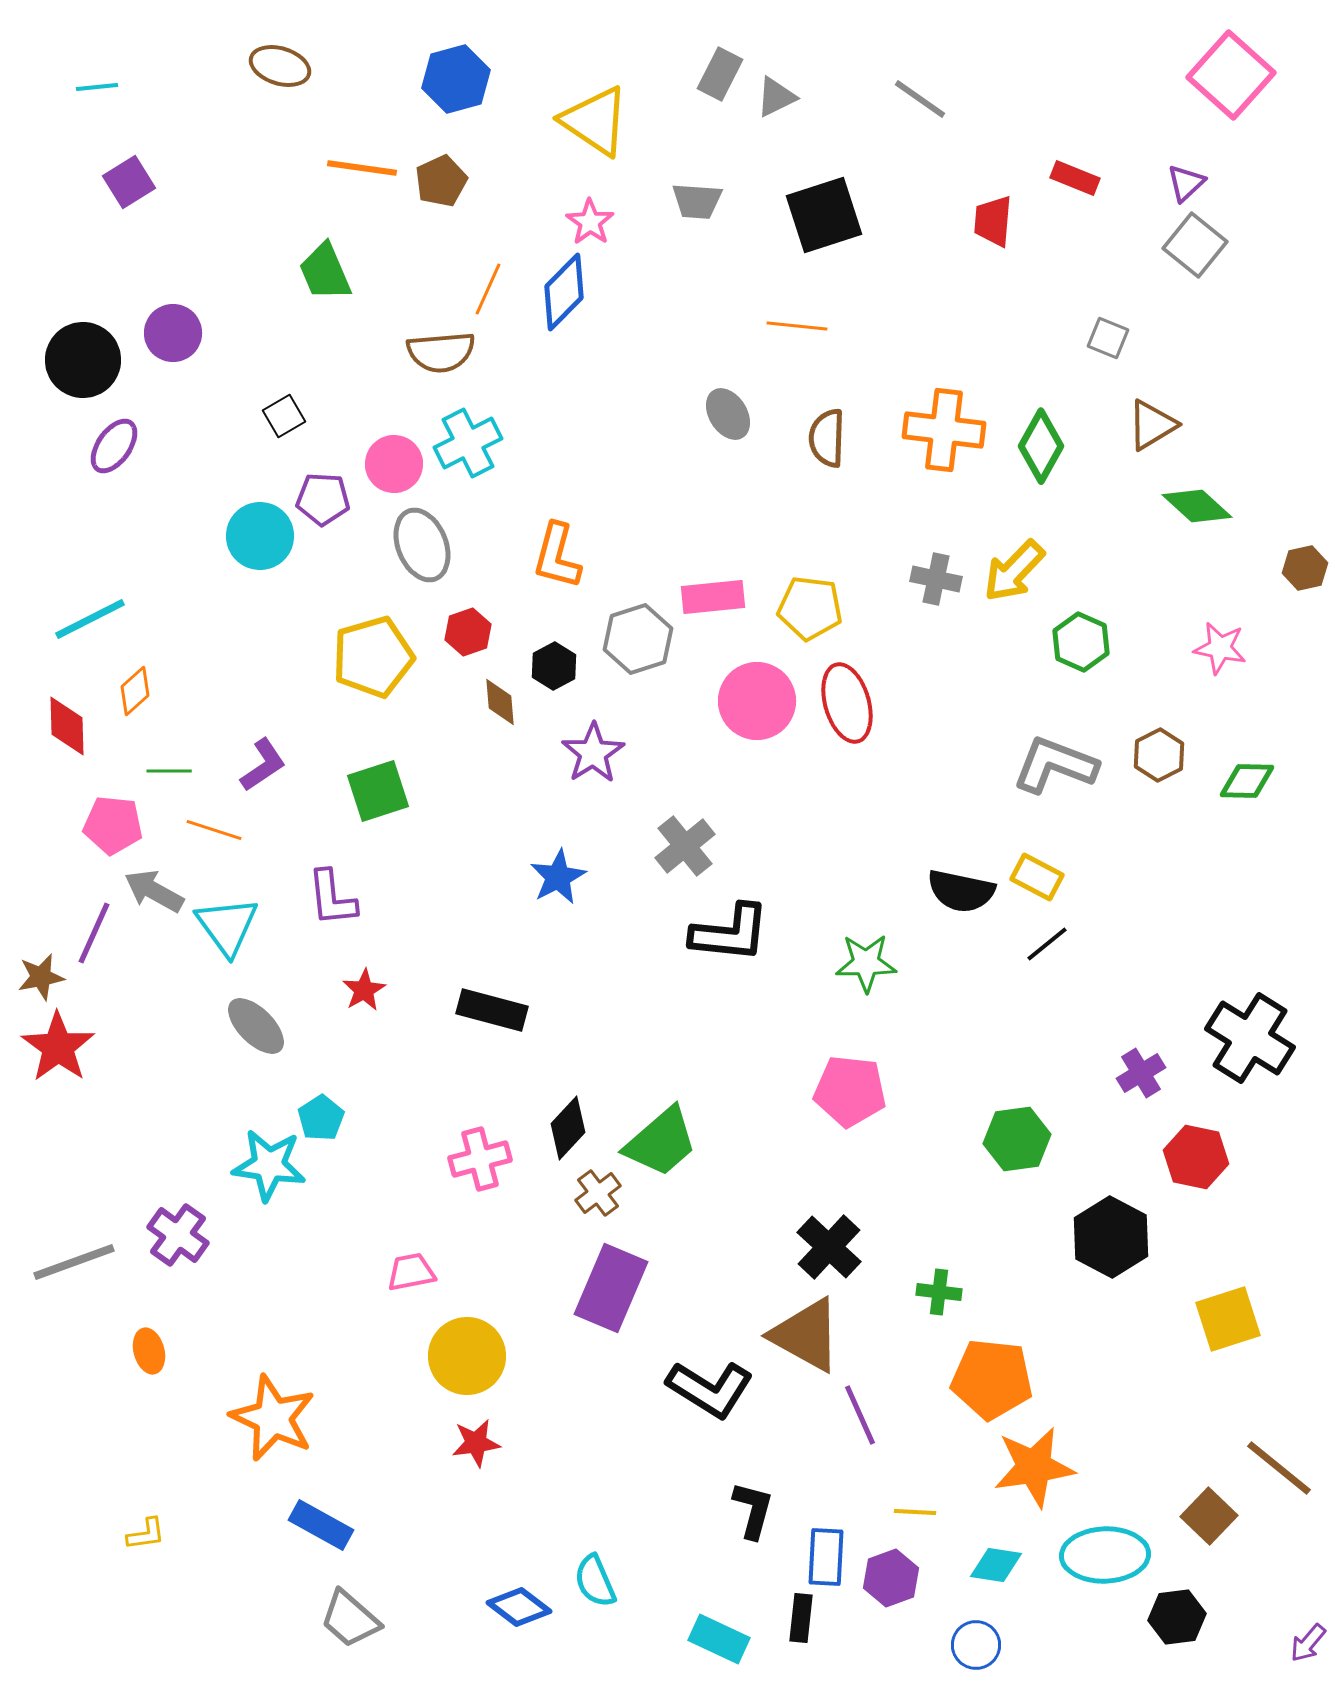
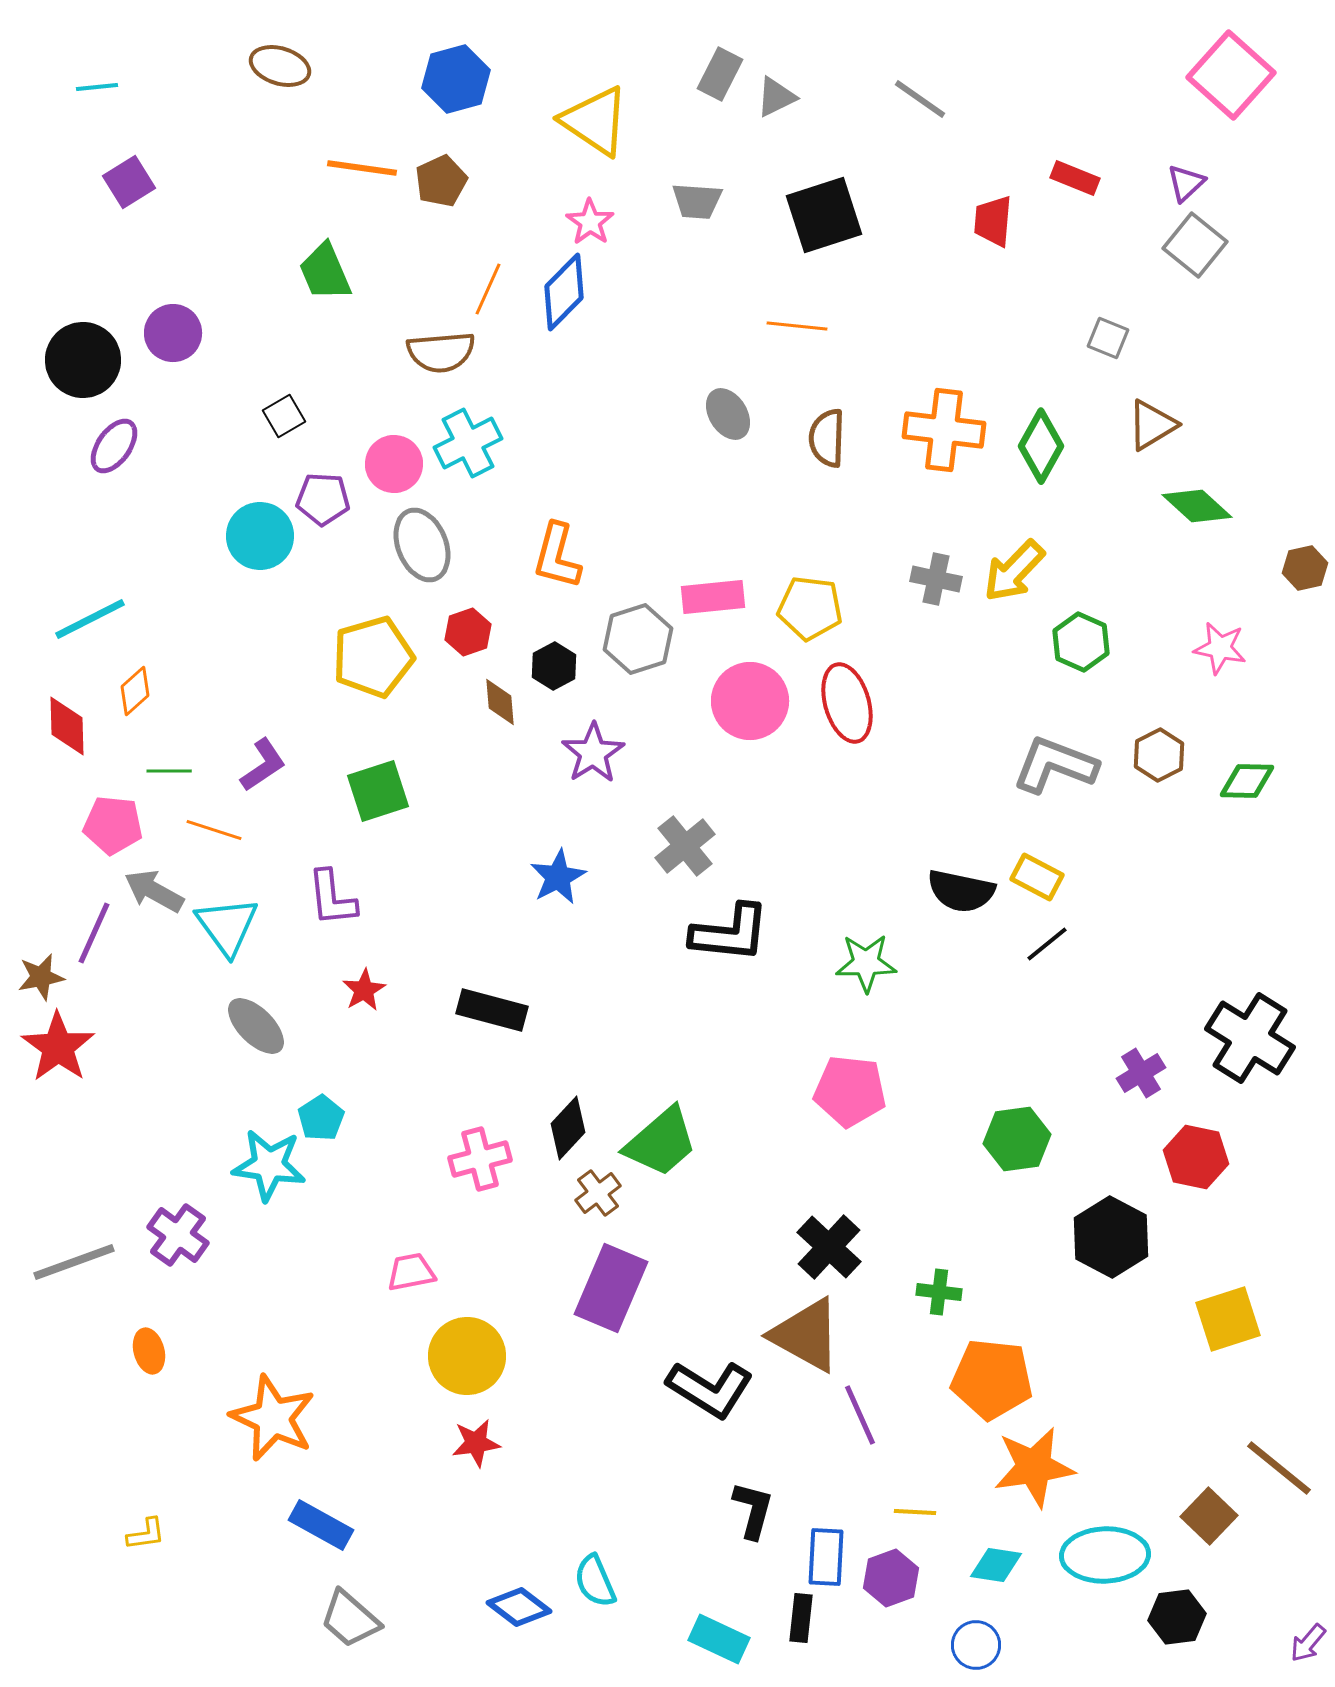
pink circle at (757, 701): moved 7 px left
